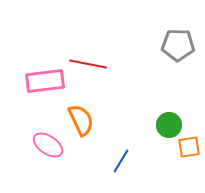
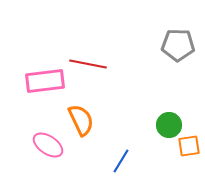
orange square: moved 1 px up
